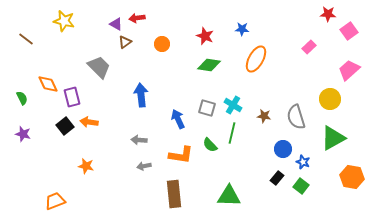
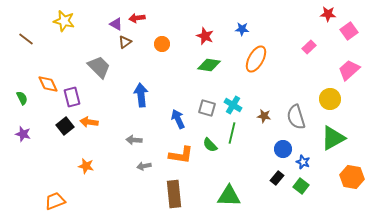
gray arrow at (139, 140): moved 5 px left
